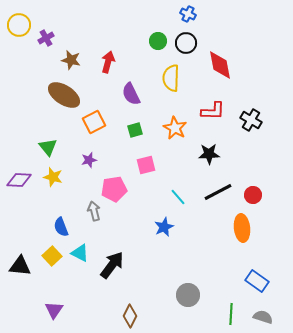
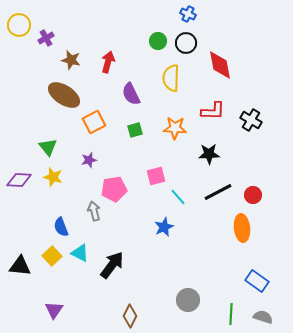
orange star: rotated 25 degrees counterclockwise
pink square: moved 10 px right, 11 px down
gray circle: moved 5 px down
